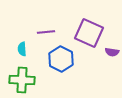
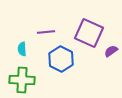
purple semicircle: moved 1 px left, 1 px up; rotated 136 degrees clockwise
